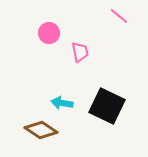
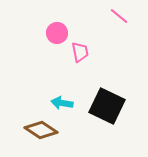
pink circle: moved 8 px right
